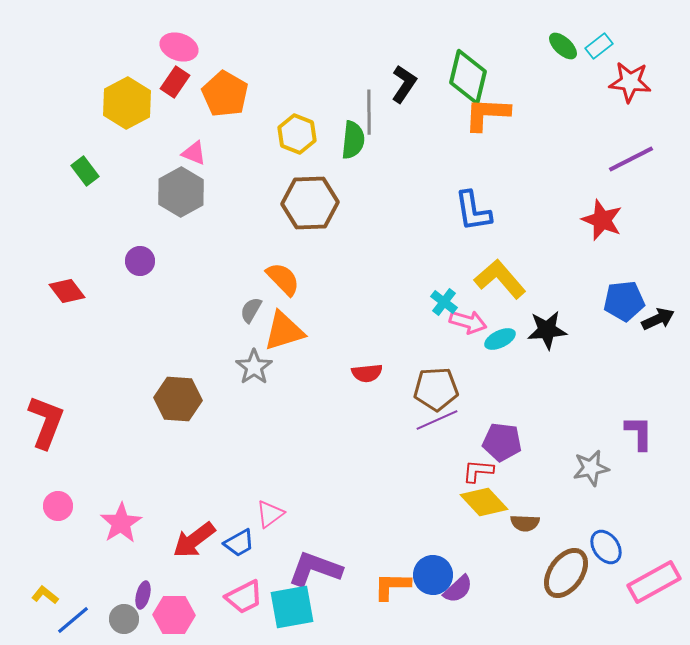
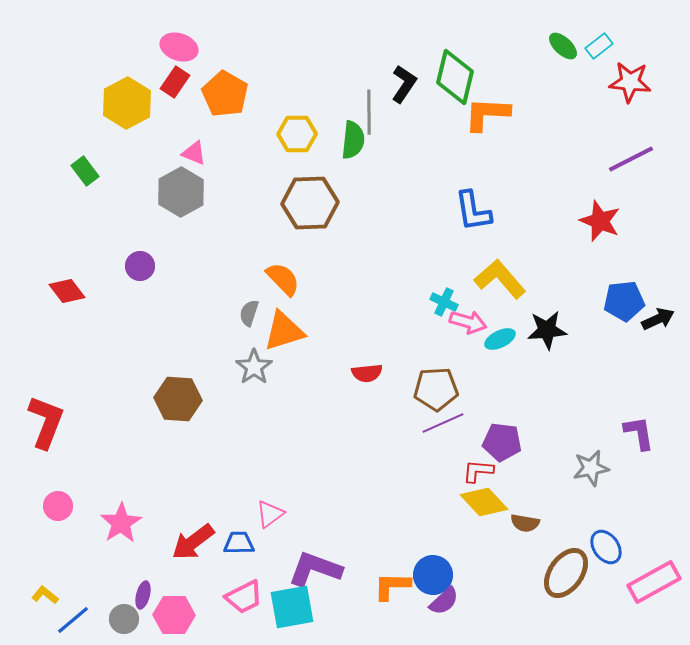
green diamond at (468, 77): moved 13 px left
yellow hexagon at (297, 134): rotated 21 degrees counterclockwise
red star at (602, 220): moved 2 px left, 1 px down
purple circle at (140, 261): moved 5 px down
cyan cross at (444, 302): rotated 12 degrees counterclockwise
gray semicircle at (251, 310): moved 2 px left, 3 px down; rotated 12 degrees counterclockwise
purple line at (437, 420): moved 6 px right, 3 px down
purple L-shape at (639, 433): rotated 9 degrees counterclockwise
brown semicircle at (525, 523): rotated 8 degrees clockwise
red arrow at (194, 540): moved 1 px left, 2 px down
blue trapezoid at (239, 543): rotated 152 degrees counterclockwise
purple semicircle at (458, 589): moved 14 px left, 12 px down
